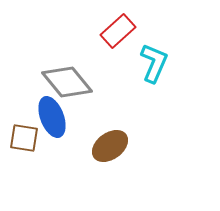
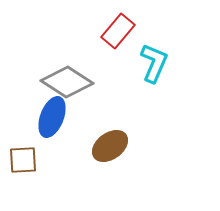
red rectangle: rotated 8 degrees counterclockwise
gray diamond: rotated 18 degrees counterclockwise
blue ellipse: rotated 42 degrees clockwise
brown square: moved 1 px left, 22 px down; rotated 12 degrees counterclockwise
